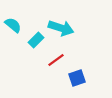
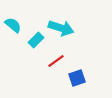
red line: moved 1 px down
